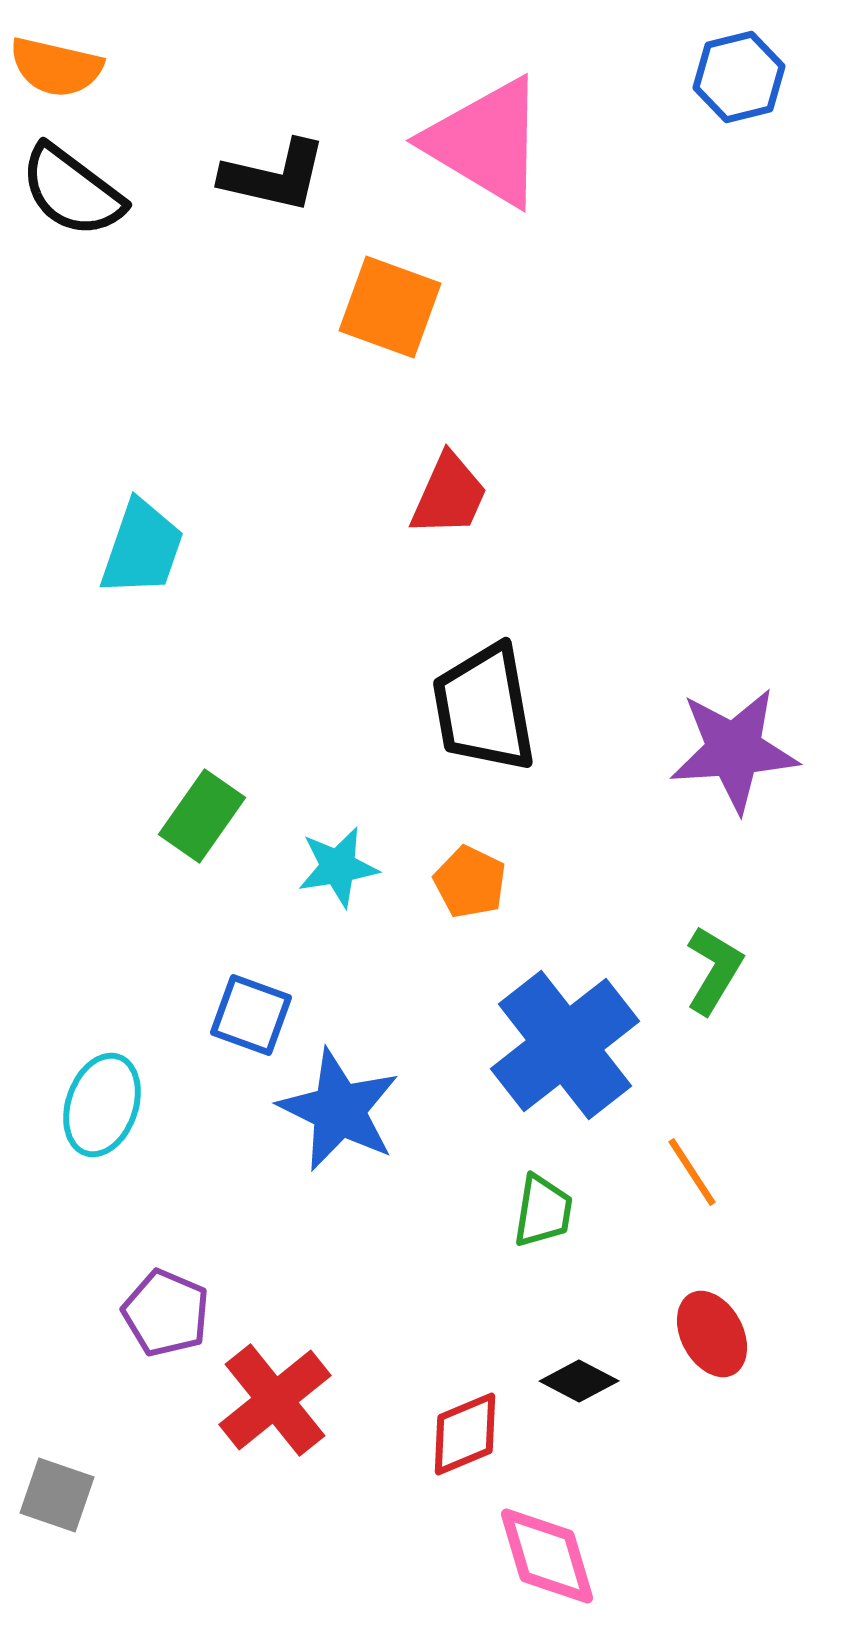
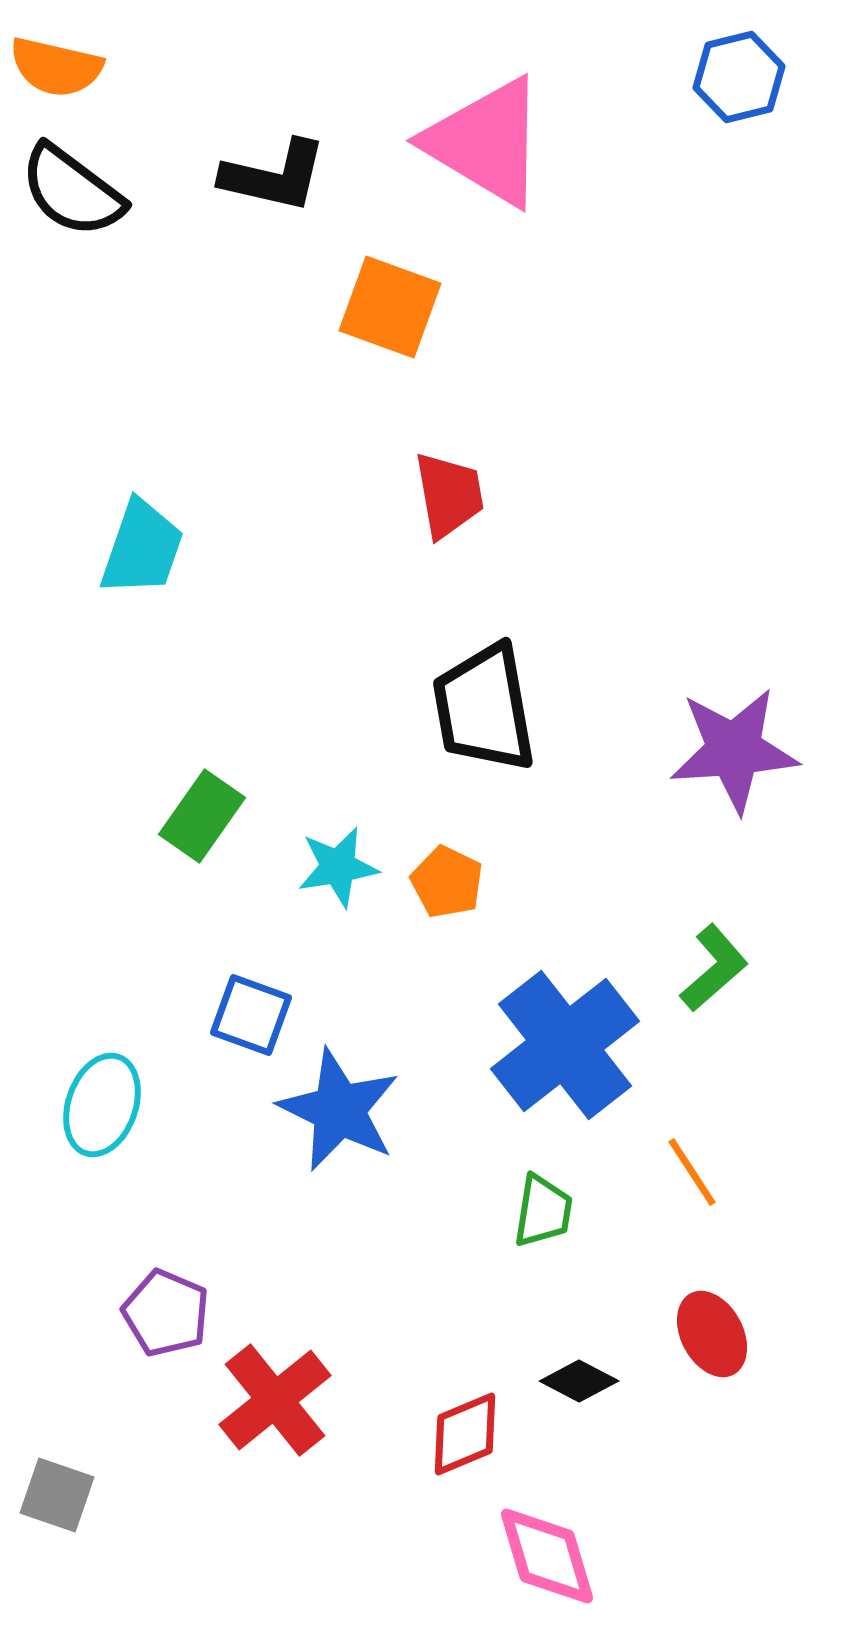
red trapezoid: rotated 34 degrees counterclockwise
orange pentagon: moved 23 px left
green L-shape: moved 2 px up; rotated 18 degrees clockwise
